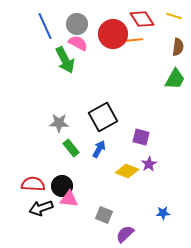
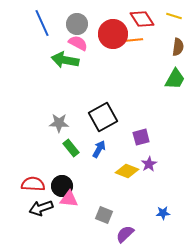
blue line: moved 3 px left, 3 px up
green arrow: rotated 128 degrees clockwise
purple square: rotated 30 degrees counterclockwise
